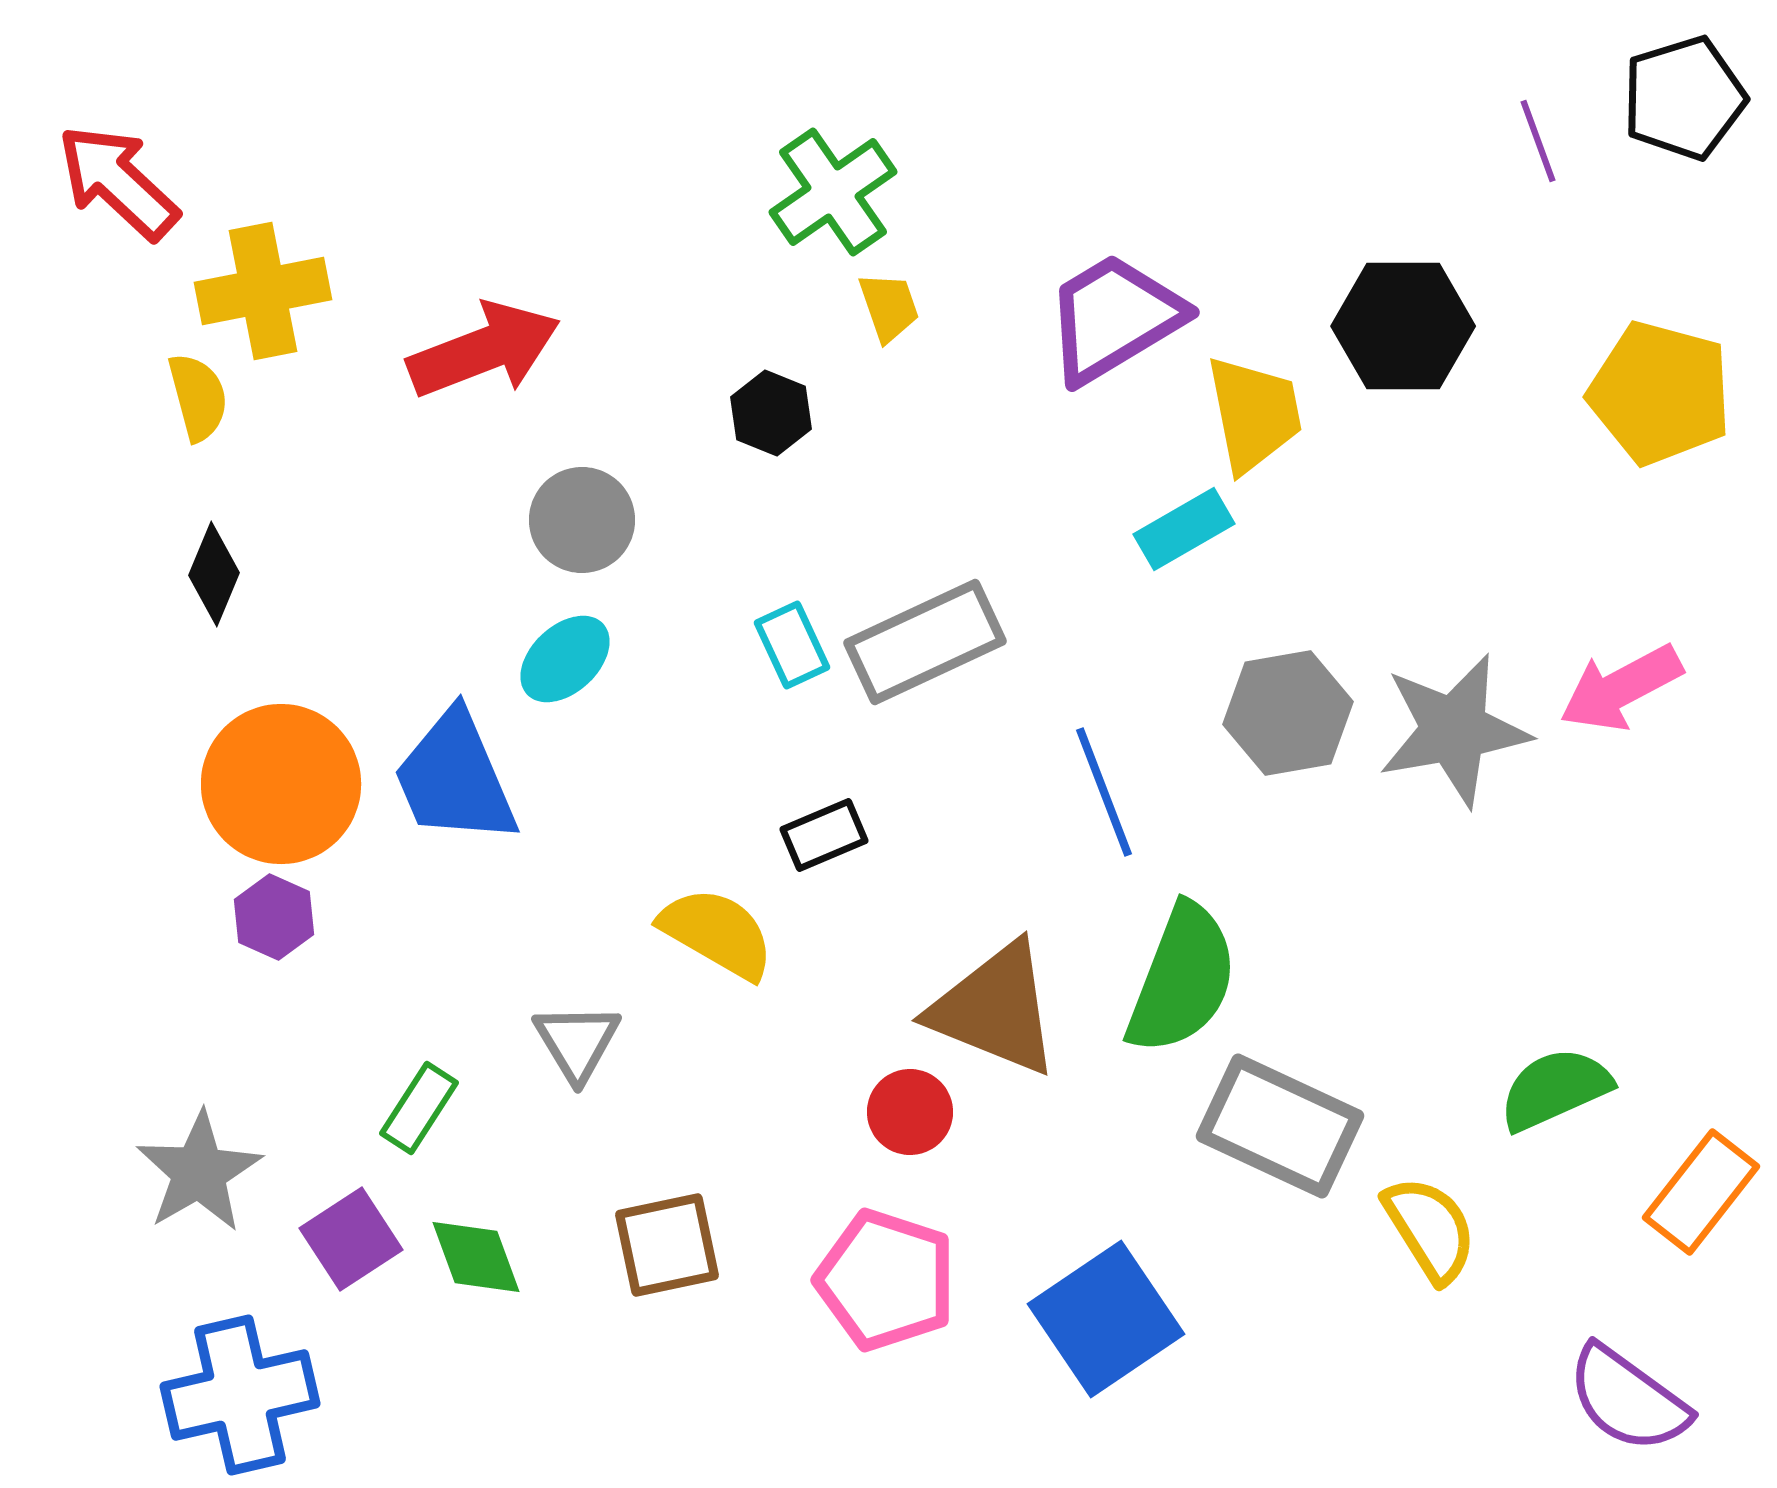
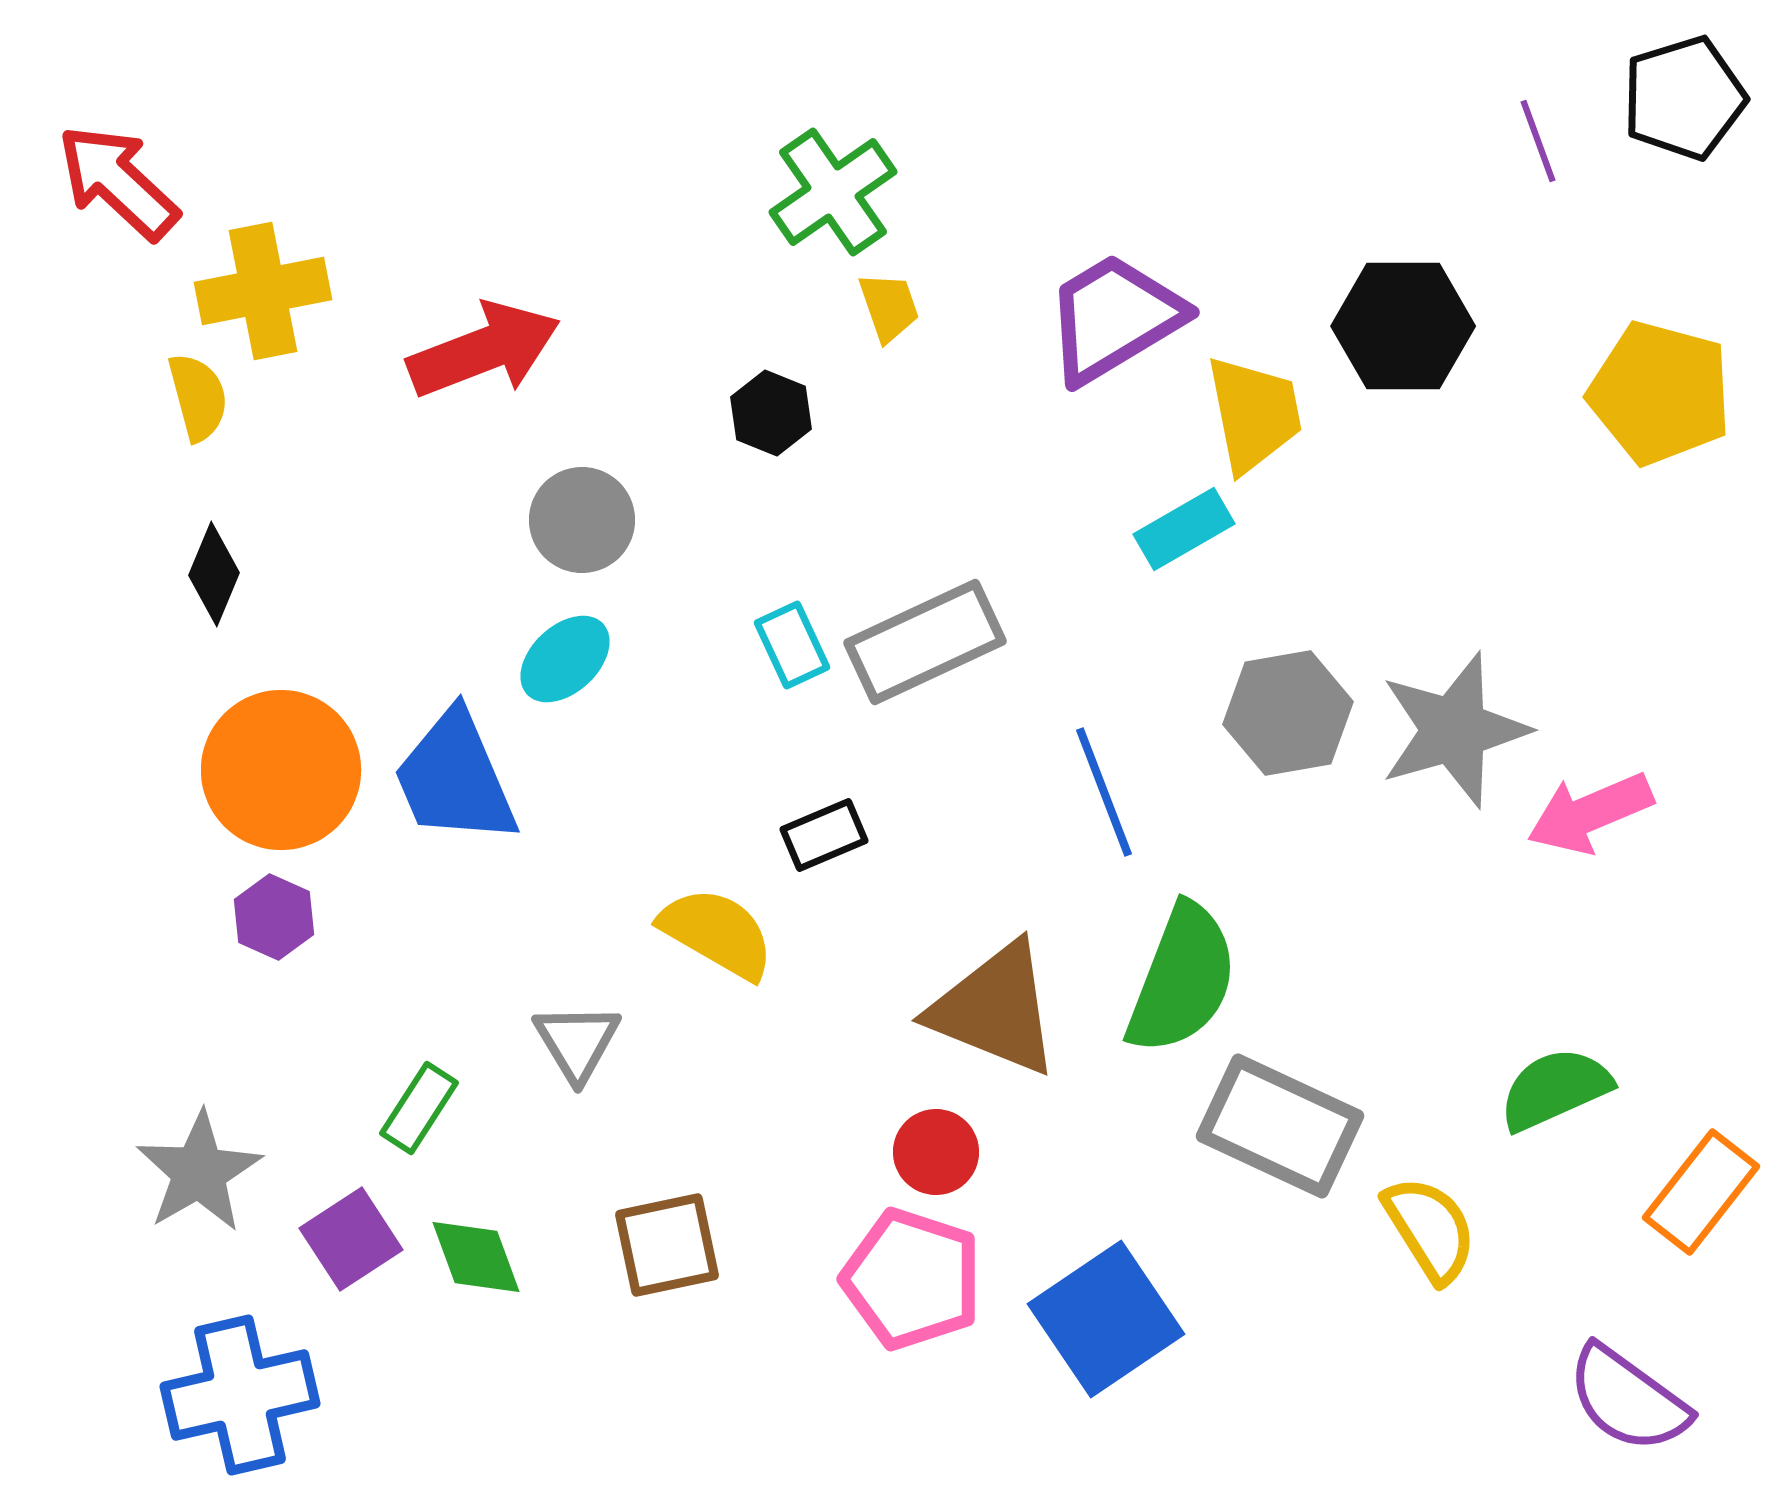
pink arrow at (1621, 688): moved 31 px left, 125 px down; rotated 5 degrees clockwise
gray star at (1454, 730): rotated 6 degrees counterclockwise
orange circle at (281, 784): moved 14 px up
red circle at (910, 1112): moved 26 px right, 40 px down
pink pentagon at (886, 1280): moved 26 px right, 1 px up
